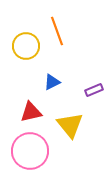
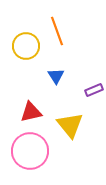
blue triangle: moved 4 px right, 6 px up; rotated 36 degrees counterclockwise
